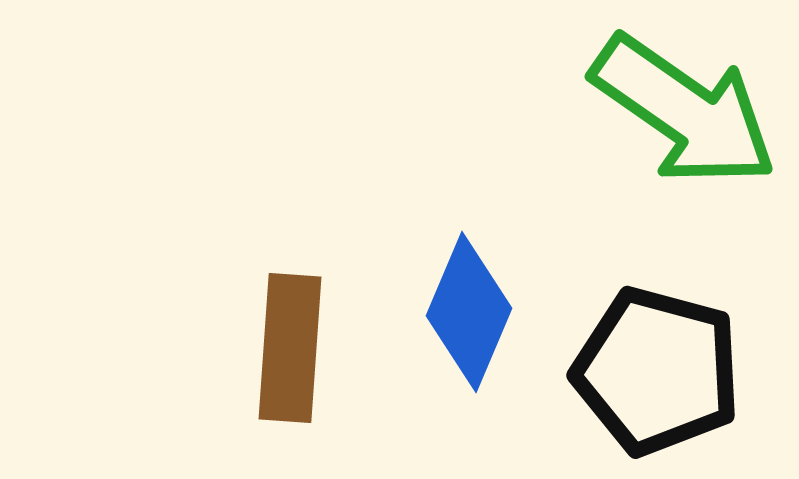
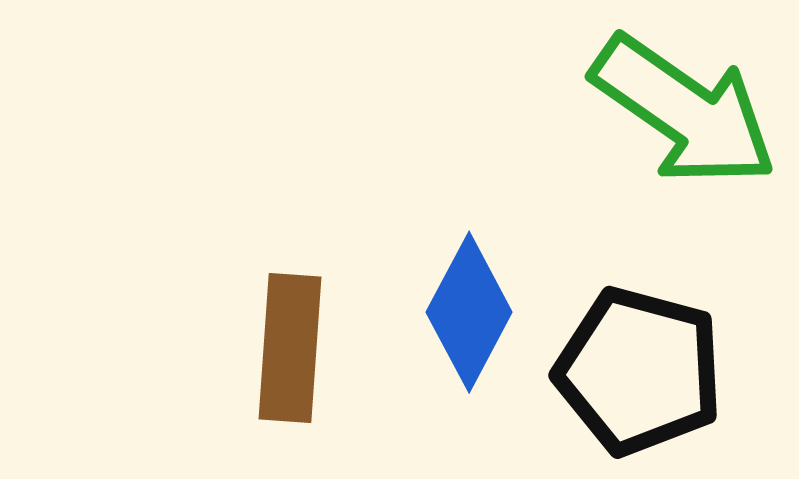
blue diamond: rotated 5 degrees clockwise
black pentagon: moved 18 px left
